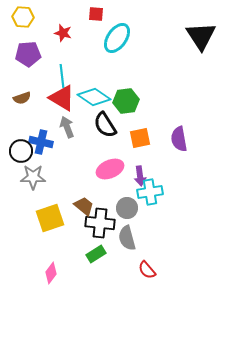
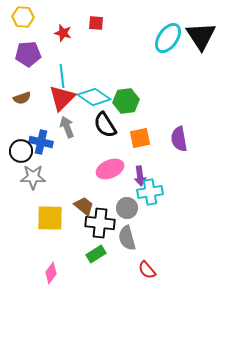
red square: moved 9 px down
cyan ellipse: moved 51 px right
red triangle: rotated 44 degrees clockwise
yellow square: rotated 20 degrees clockwise
